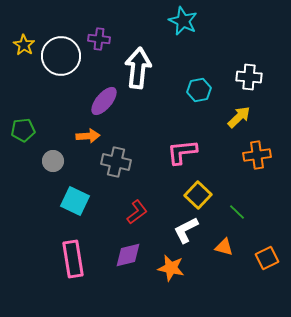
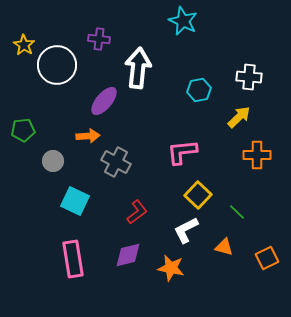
white circle: moved 4 px left, 9 px down
orange cross: rotated 8 degrees clockwise
gray cross: rotated 16 degrees clockwise
